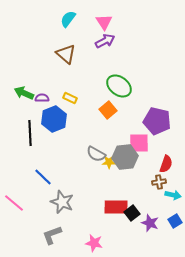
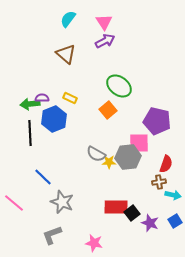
green arrow: moved 6 px right, 11 px down; rotated 30 degrees counterclockwise
gray hexagon: moved 3 px right
